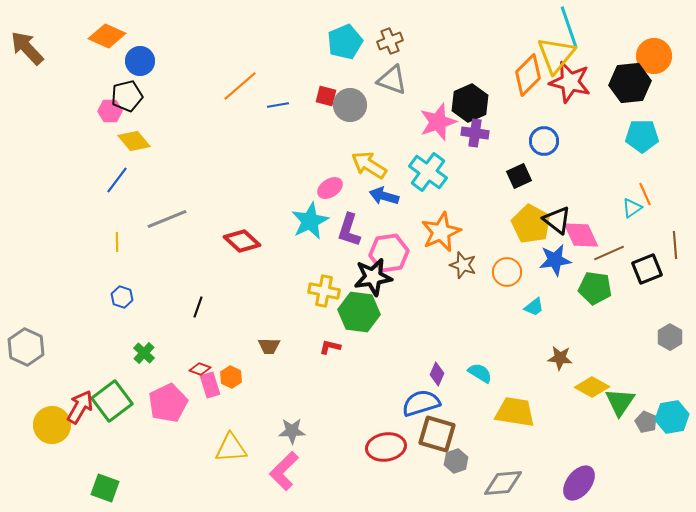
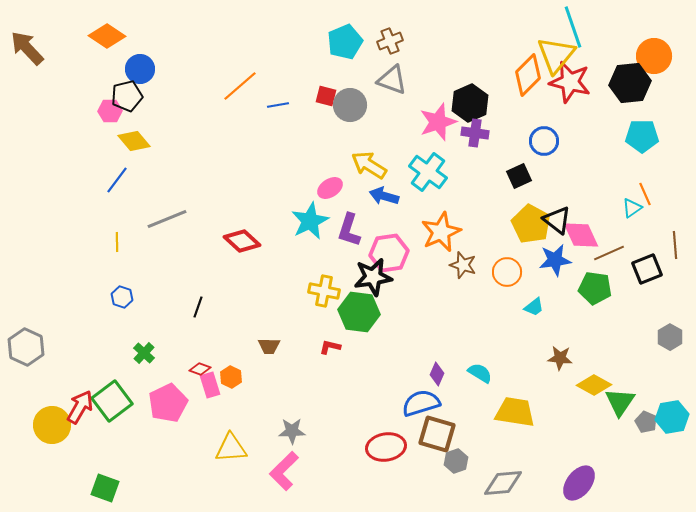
cyan line at (569, 27): moved 4 px right
orange diamond at (107, 36): rotated 9 degrees clockwise
blue circle at (140, 61): moved 8 px down
yellow diamond at (592, 387): moved 2 px right, 2 px up
